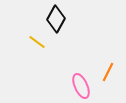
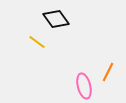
black diamond: rotated 64 degrees counterclockwise
pink ellipse: moved 3 px right; rotated 10 degrees clockwise
